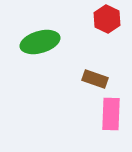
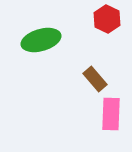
green ellipse: moved 1 px right, 2 px up
brown rectangle: rotated 30 degrees clockwise
